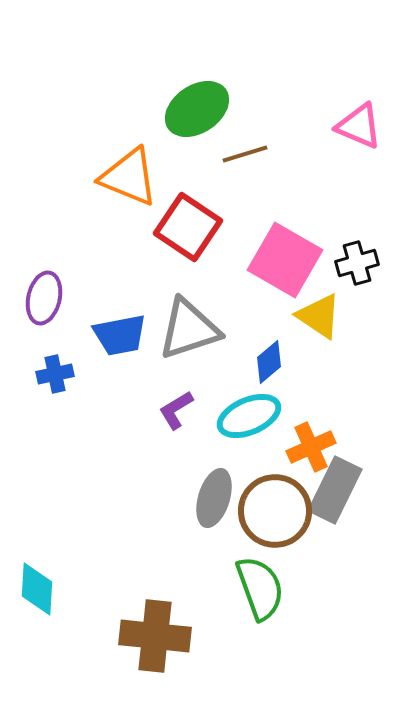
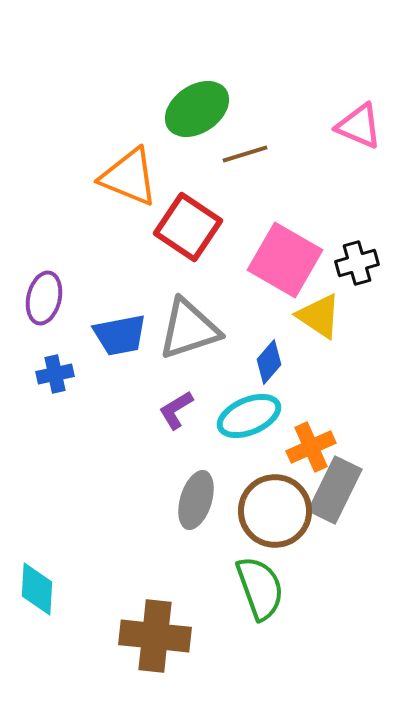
blue diamond: rotated 9 degrees counterclockwise
gray ellipse: moved 18 px left, 2 px down
